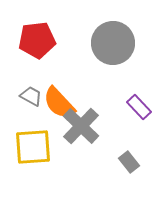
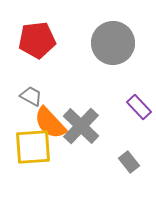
orange semicircle: moved 9 px left, 20 px down
